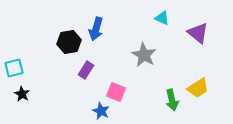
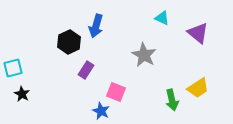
blue arrow: moved 3 px up
black hexagon: rotated 15 degrees counterclockwise
cyan square: moved 1 px left
